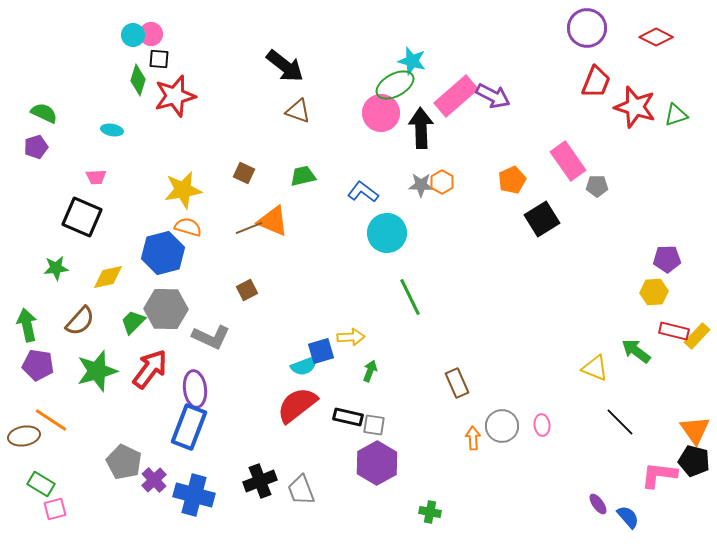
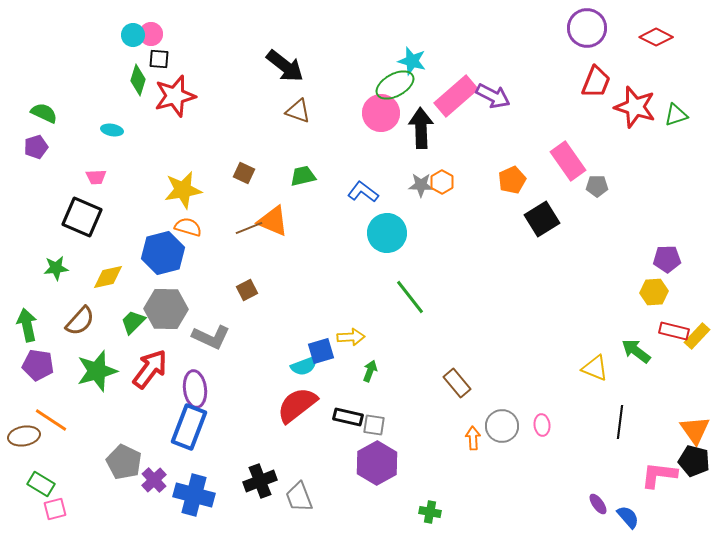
green line at (410, 297): rotated 12 degrees counterclockwise
brown rectangle at (457, 383): rotated 16 degrees counterclockwise
black line at (620, 422): rotated 52 degrees clockwise
gray trapezoid at (301, 490): moved 2 px left, 7 px down
